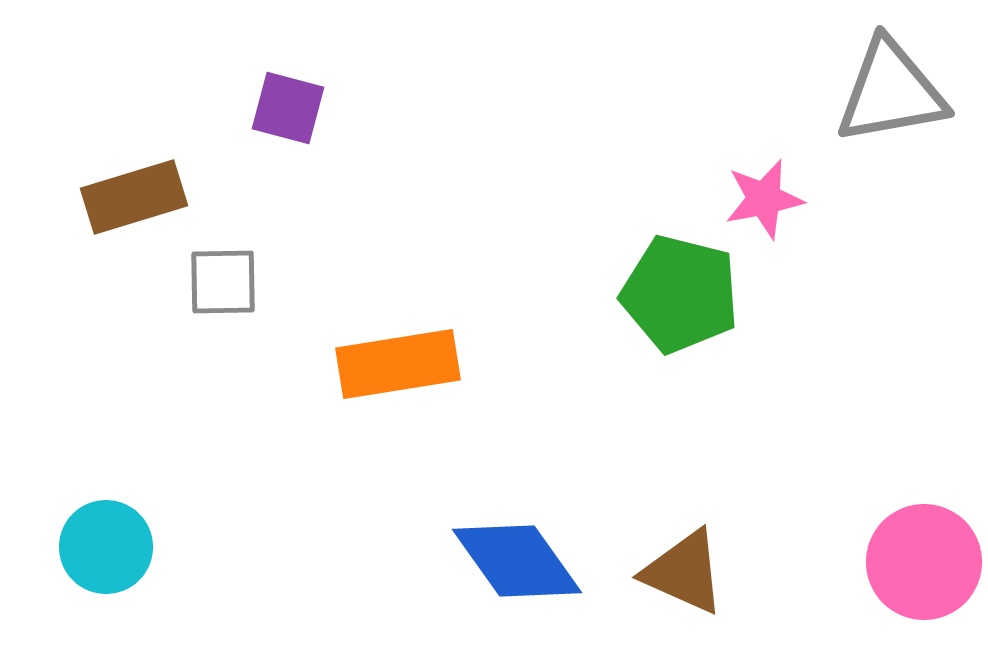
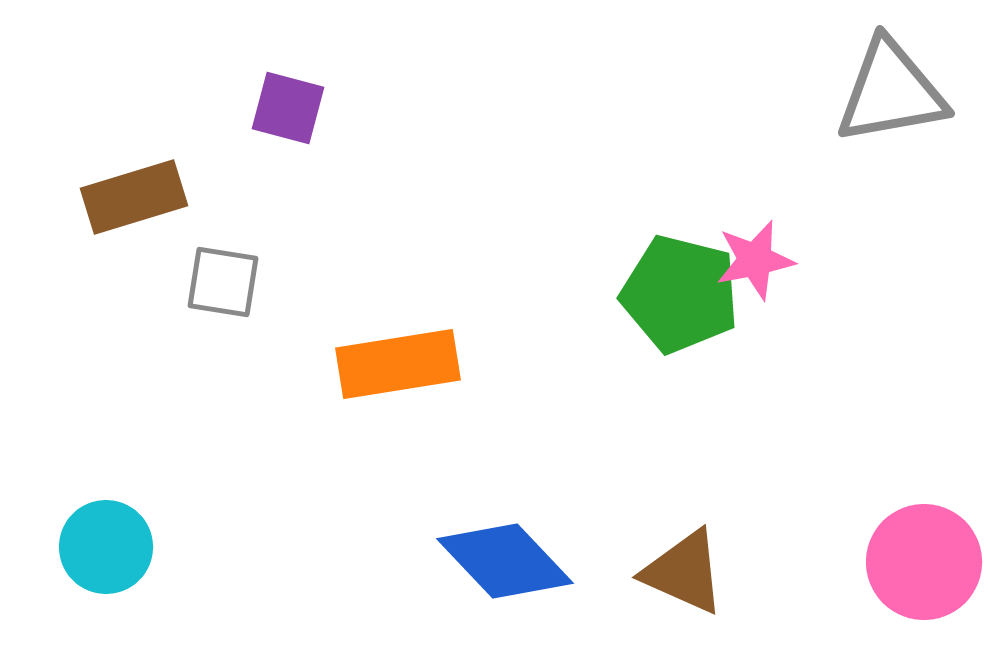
pink star: moved 9 px left, 61 px down
gray square: rotated 10 degrees clockwise
blue diamond: moved 12 px left; rotated 8 degrees counterclockwise
